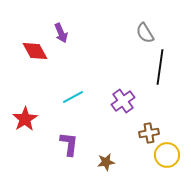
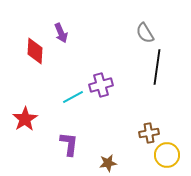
red diamond: rotated 32 degrees clockwise
black line: moved 3 px left
purple cross: moved 22 px left, 16 px up; rotated 20 degrees clockwise
brown star: moved 2 px right, 1 px down
